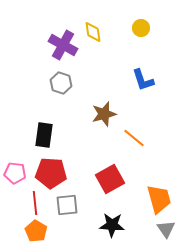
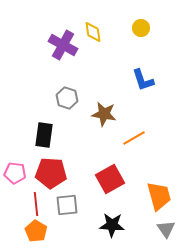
gray hexagon: moved 6 px right, 15 px down
brown star: rotated 25 degrees clockwise
orange line: rotated 70 degrees counterclockwise
orange trapezoid: moved 3 px up
red line: moved 1 px right, 1 px down
